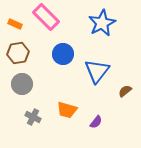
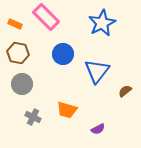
brown hexagon: rotated 20 degrees clockwise
purple semicircle: moved 2 px right, 7 px down; rotated 24 degrees clockwise
